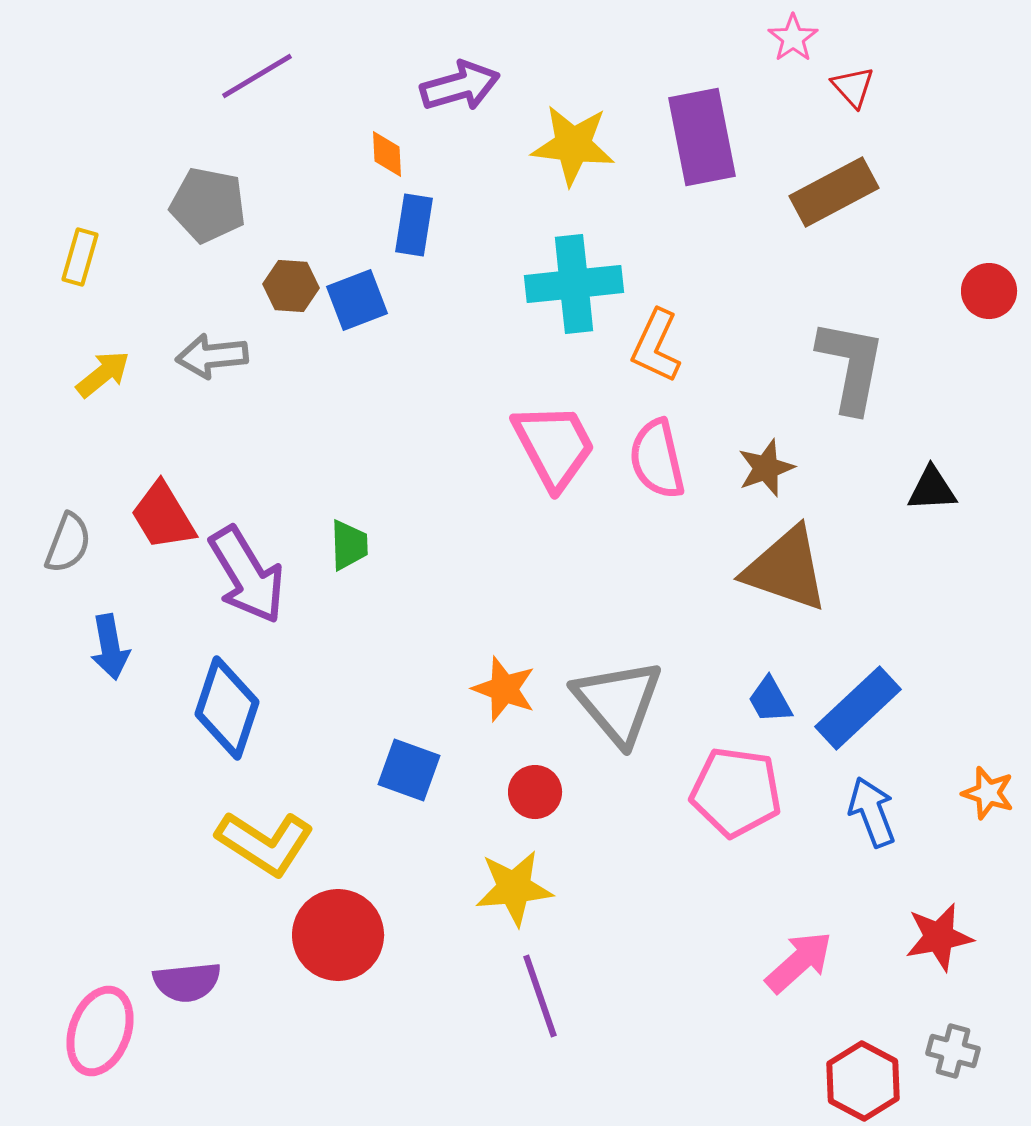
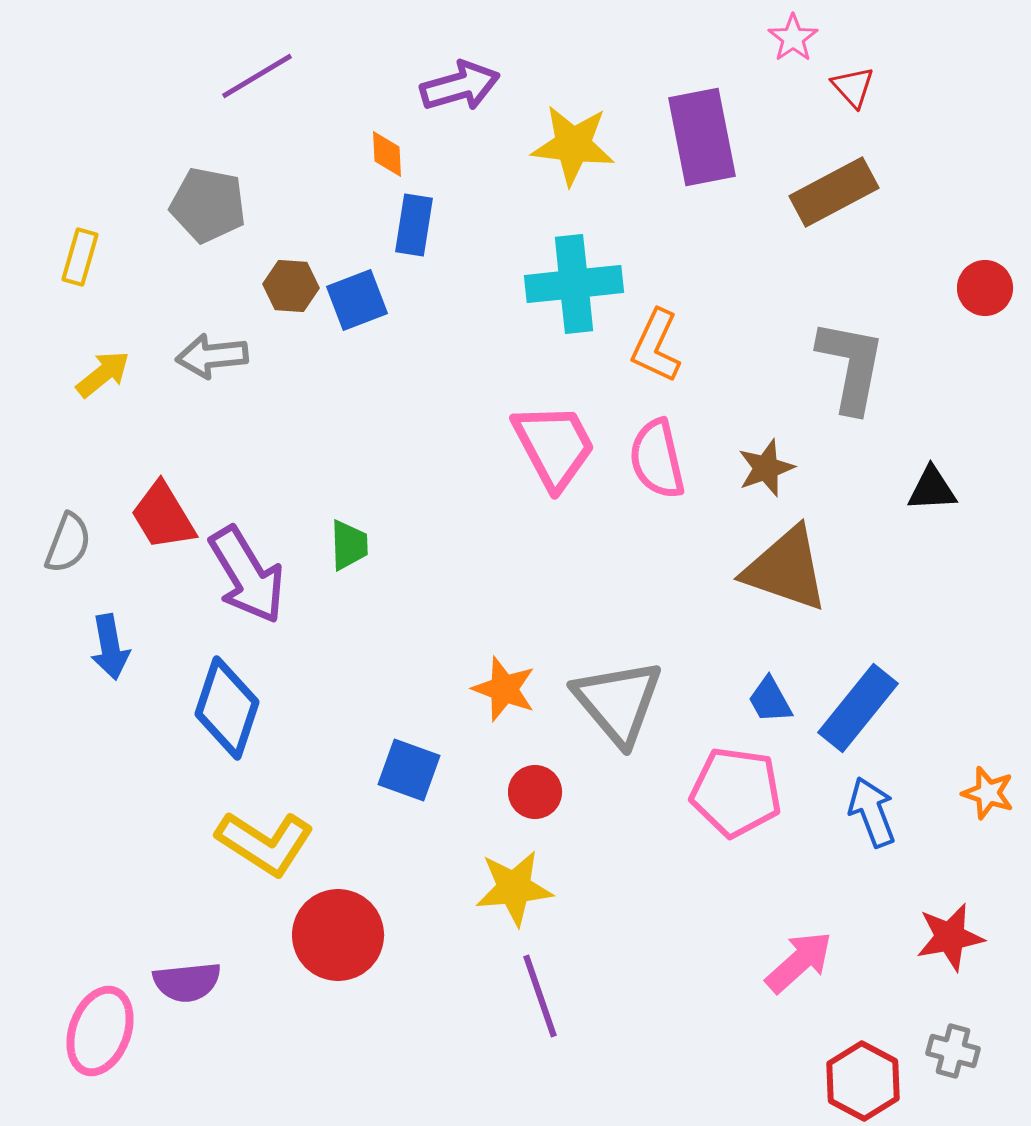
red circle at (989, 291): moved 4 px left, 3 px up
blue rectangle at (858, 708): rotated 8 degrees counterclockwise
red star at (939, 937): moved 11 px right
